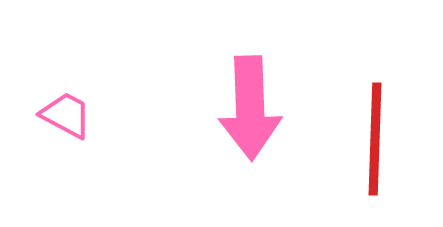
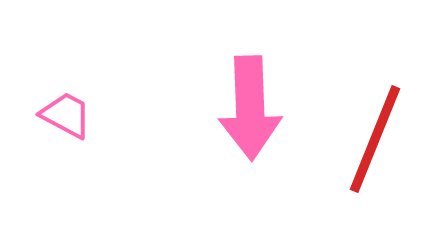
red line: rotated 20 degrees clockwise
